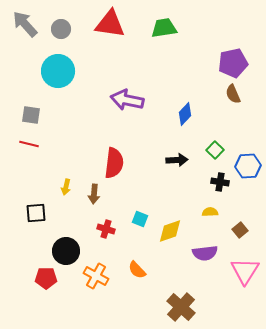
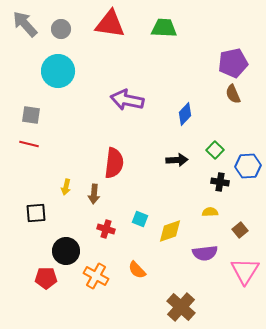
green trapezoid: rotated 12 degrees clockwise
